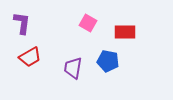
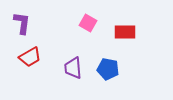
blue pentagon: moved 8 px down
purple trapezoid: rotated 15 degrees counterclockwise
